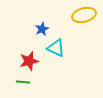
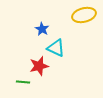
blue star: rotated 16 degrees counterclockwise
red star: moved 10 px right, 5 px down
